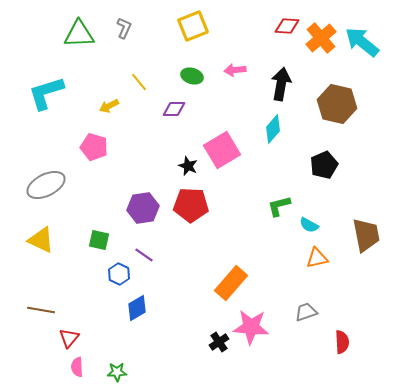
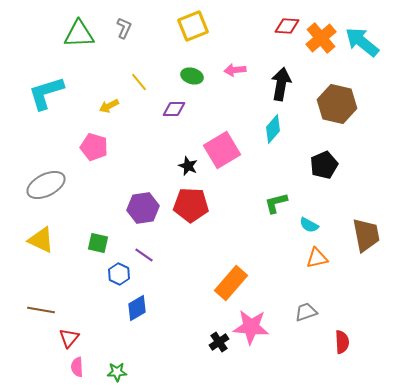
green L-shape: moved 3 px left, 3 px up
green square: moved 1 px left, 3 px down
